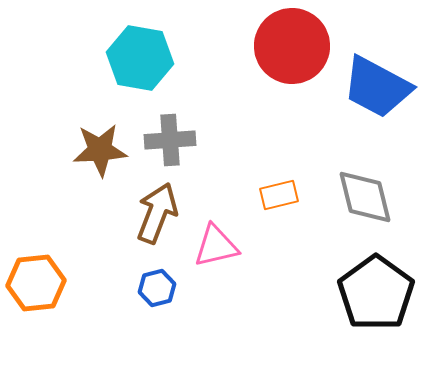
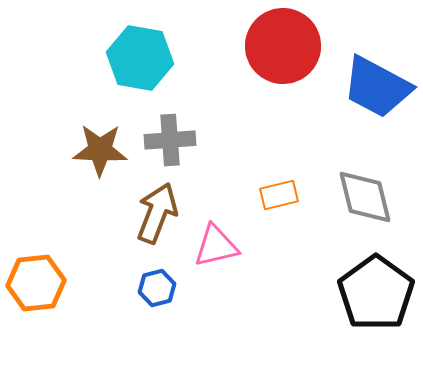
red circle: moved 9 px left
brown star: rotated 6 degrees clockwise
